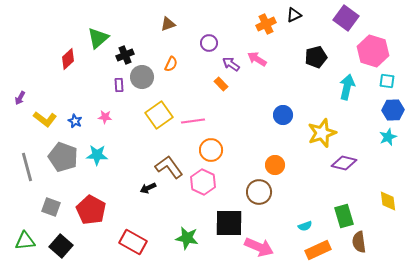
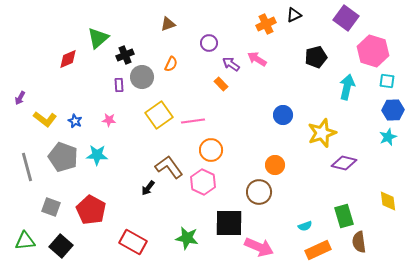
red diamond at (68, 59): rotated 20 degrees clockwise
pink star at (105, 117): moved 4 px right, 3 px down
black arrow at (148, 188): rotated 28 degrees counterclockwise
